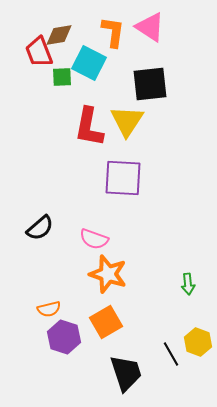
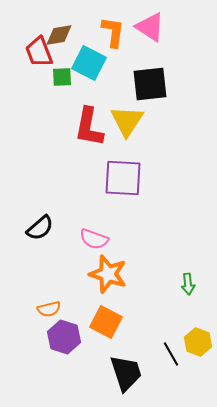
orange square: rotated 32 degrees counterclockwise
